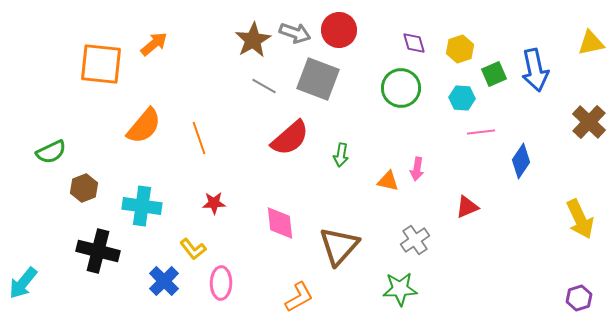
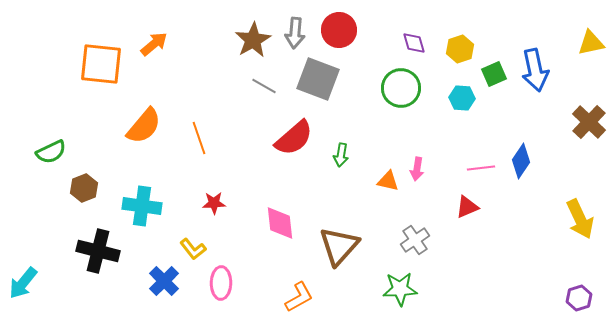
gray arrow: rotated 76 degrees clockwise
pink line: moved 36 px down
red semicircle: moved 4 px right
